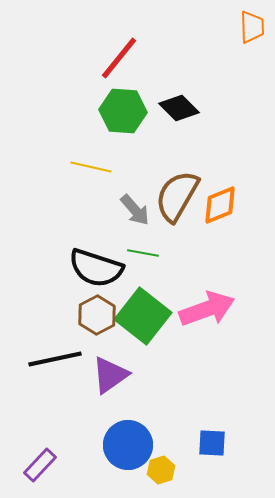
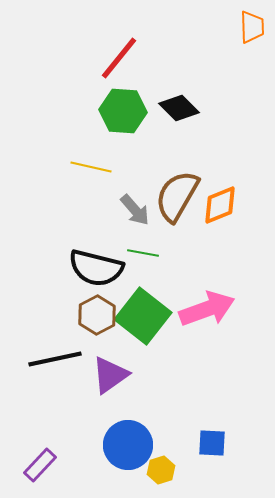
black semicircle: rotated 4 degrees counterclockwise
